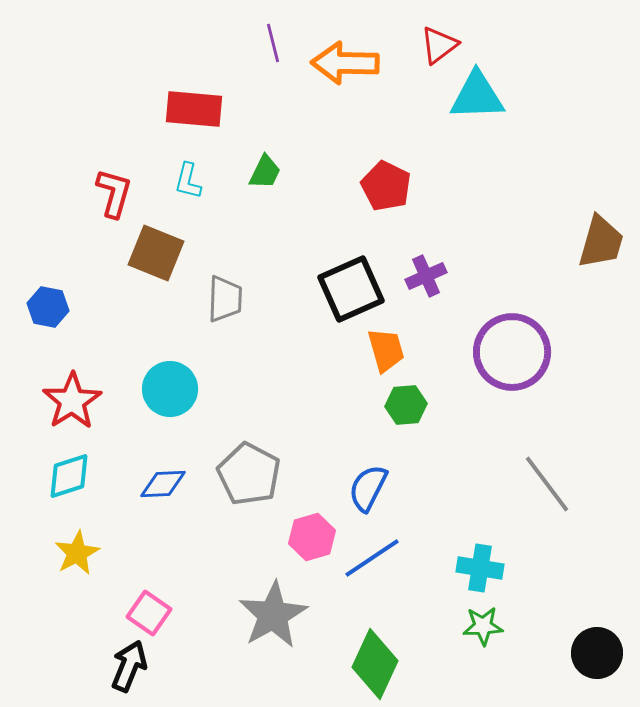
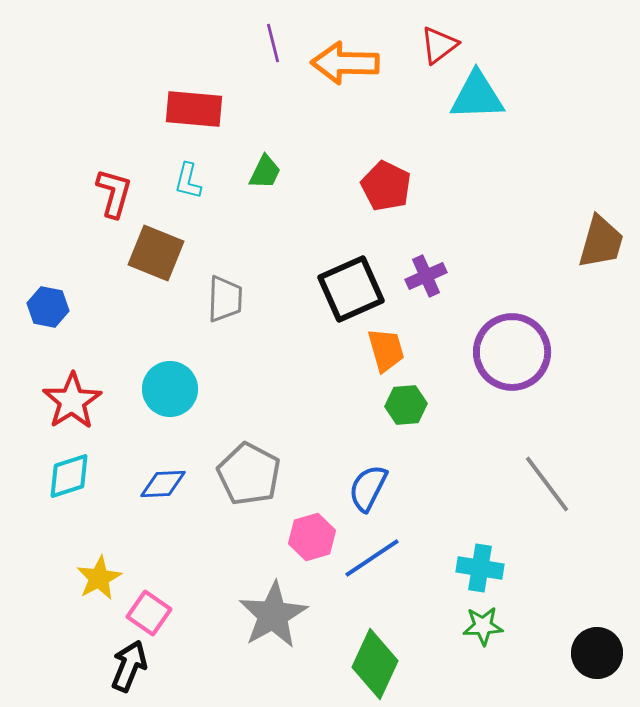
yellow star: moved 22 px right, 25 px down
